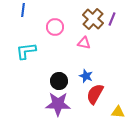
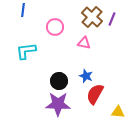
brown cross: moved 1 px left, 2 px up
